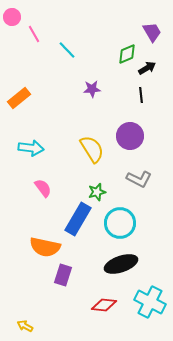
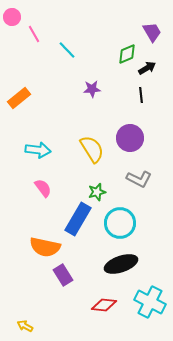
purple circle: moved 2 px down
cyan arrow: moved 7 px right, 2 px down
purple rectangle: rotated 50 degrees counterclockwise
